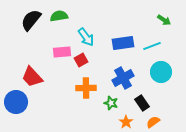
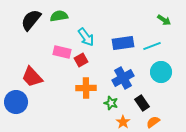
pink rectangle: rotated 18 degrees clockwise
orange star: moved 3 px left
